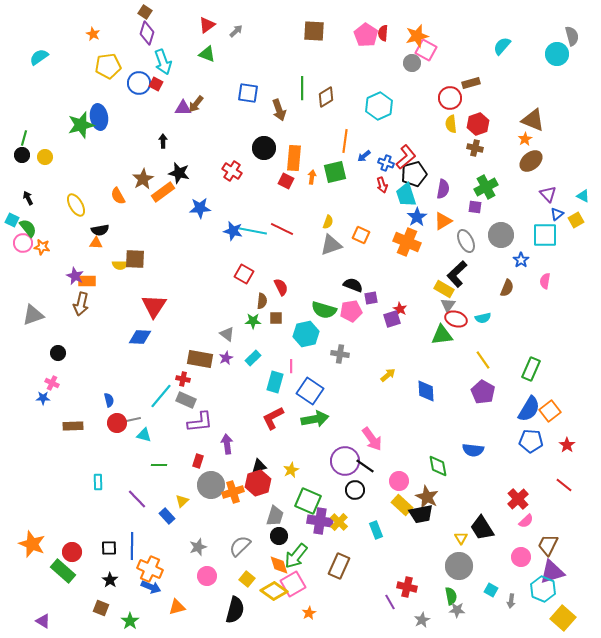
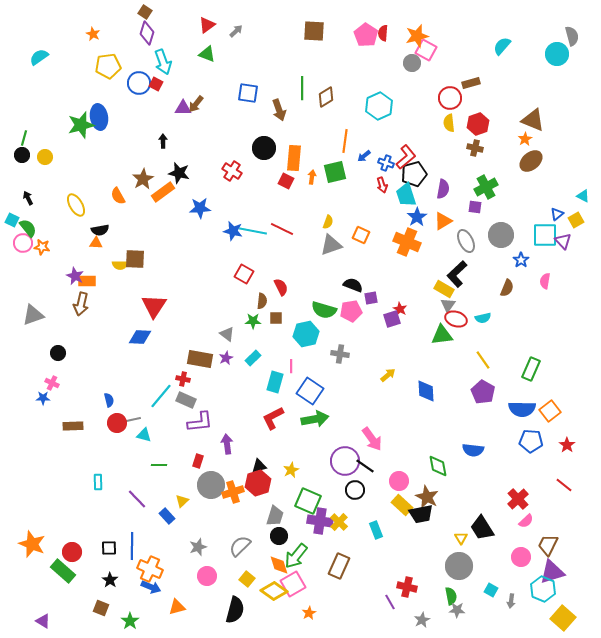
yellow semicircle at (451, 124): moved 2 px left, 1 px up
purple triangle at (548, 194): moved 15 px right, 47 px down
blue semicircle at (529, 409): moved 7 px left; rotated 60 degrees clockwise
